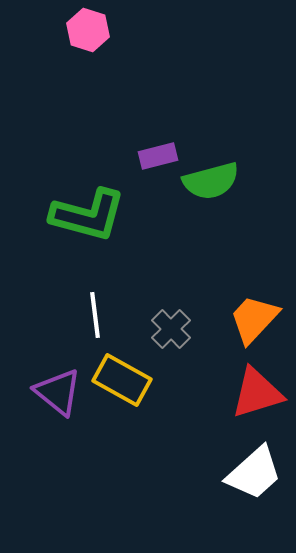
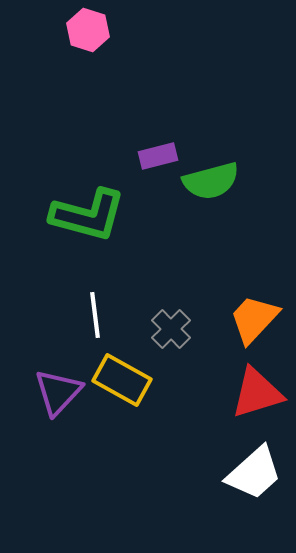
purple triangle: rotated 34 degrees clockwise
